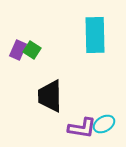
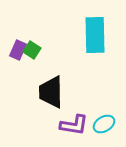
black trapezoid: moved 1 px right, 4 px up
purple L-shape: moved 8 px left, 3 px up
